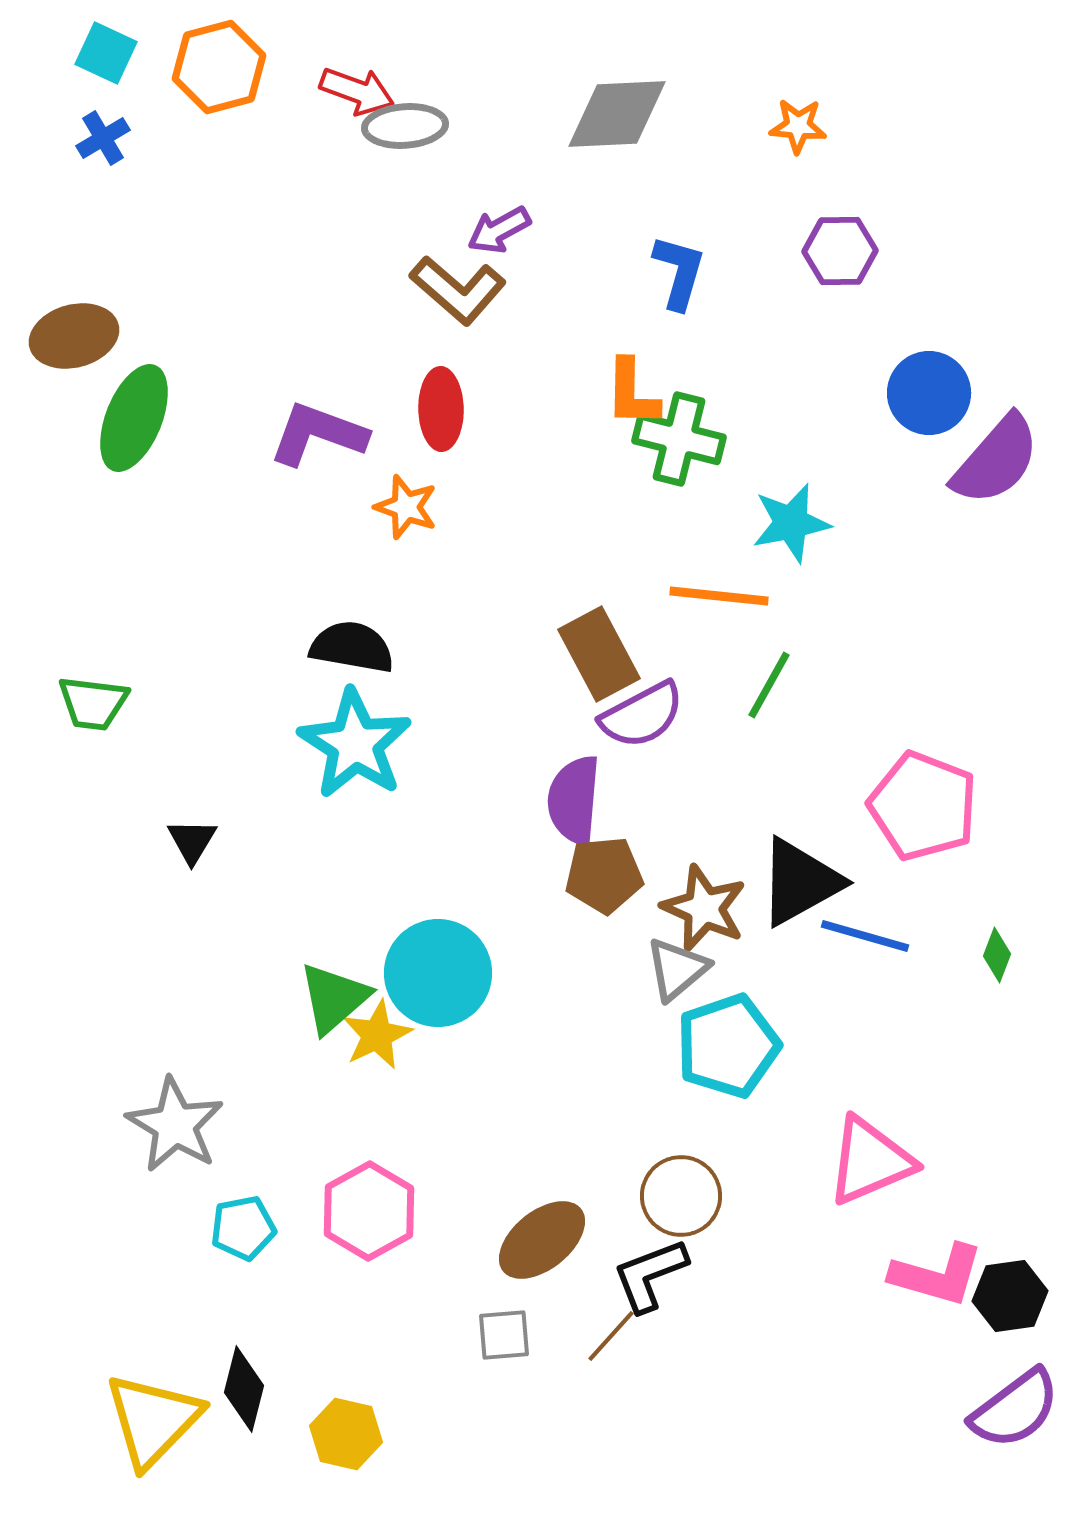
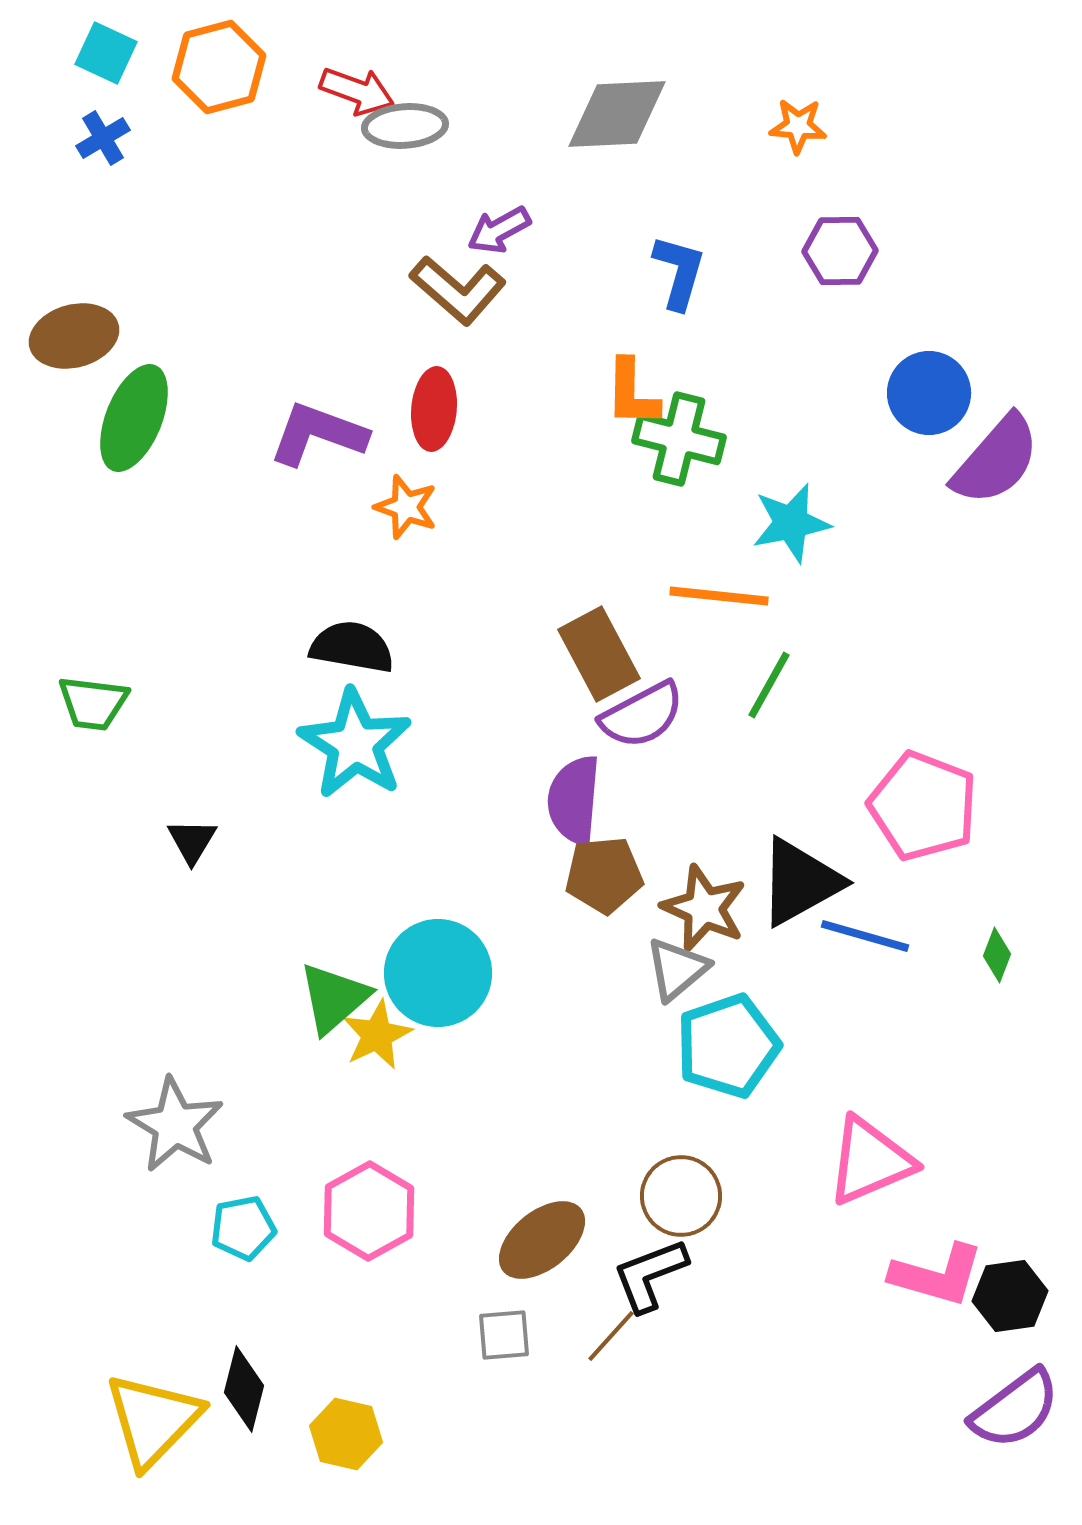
red ellipse at (441, 409): moved 7 px left; rotated 6 degrees clockwise
